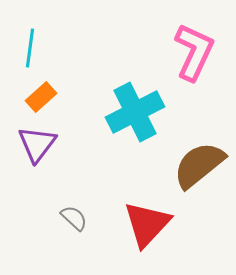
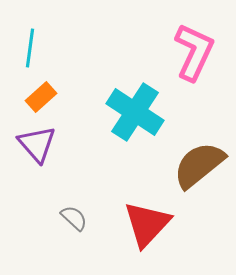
cyan cross: rotated 30 degrees counterclockwise
purple triangle: rotated 18 degrees counterclockwise
